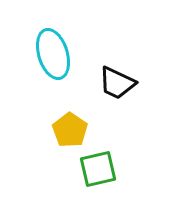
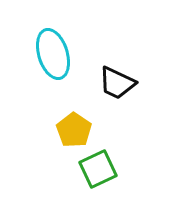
yellow pentagon: moved 4 px right
green square: rotated 12 degrees counterclockwise
